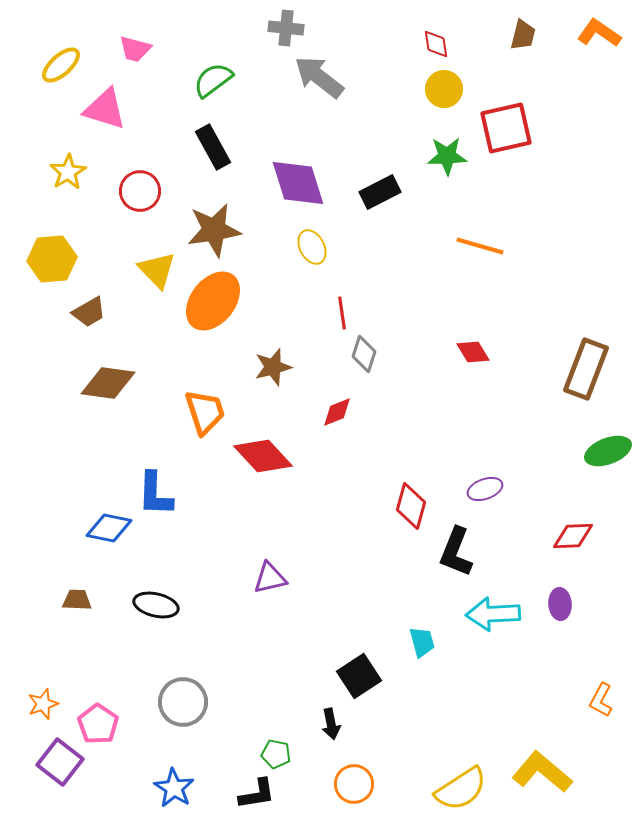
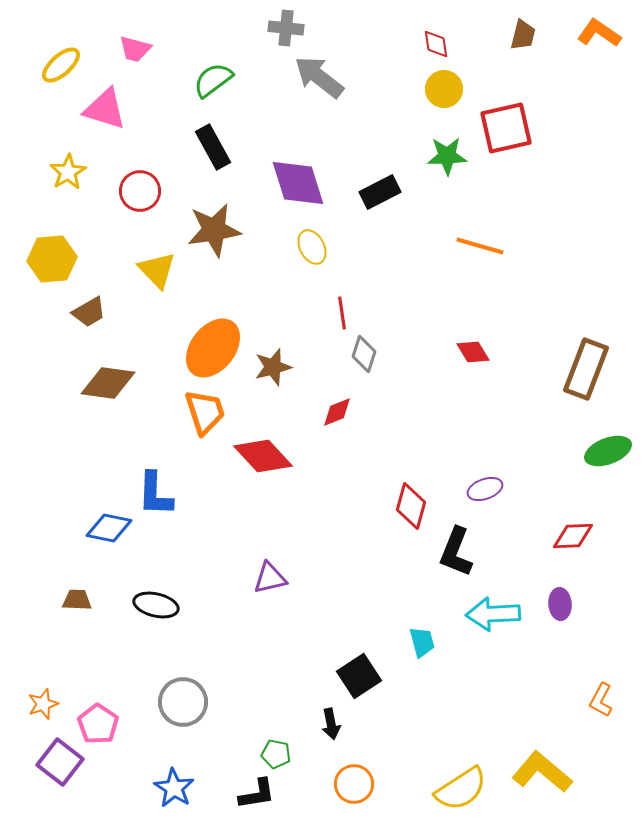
orange ellipse at (213, 301): moved 47 px down
